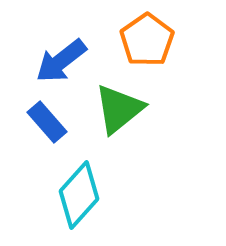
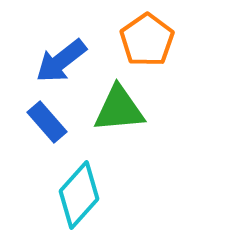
green triangle: rotated 34 degrees clockwise
